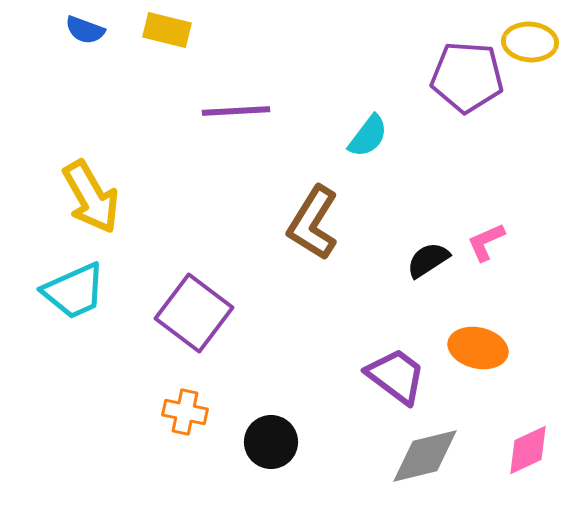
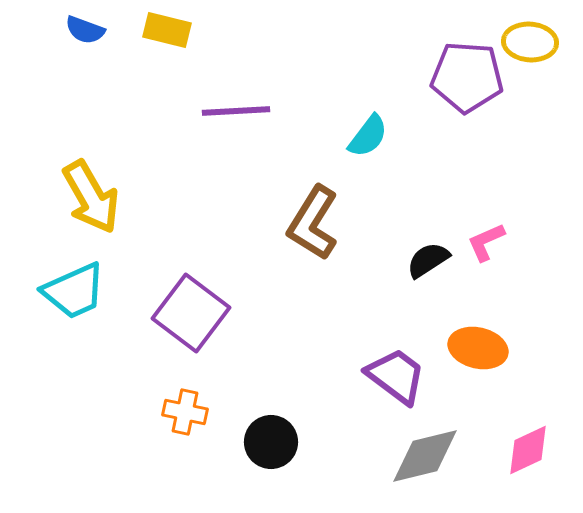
purple square: moved 3 px left
